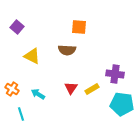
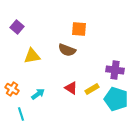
orange square: moved 2 px down
brown semicircle: rotated 18 degrees clockwise
yellow triangle: rotated 36 degrees counterclockwise
purple cross: moved 4 px up
red triangle: rotated 32 degrees counterclockwise
cyan arrow: rotated 112 degrees clockwise
cyan pentagon: moved 6 px left, 5 px up; rotated 10 degrees clockwise
